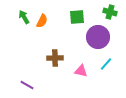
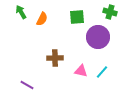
green arrow: moved 3 px left, 5 px up
orange semicircle: moved 2 px up
cyan line: moved 4 px left, 8 px down
